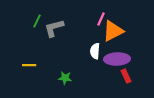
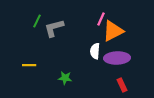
purple ellipse: moved 1 px up
red rectangle: moved 4 px left, 9 px down
